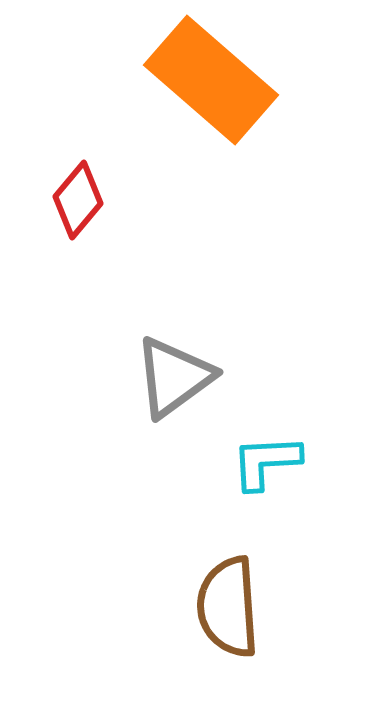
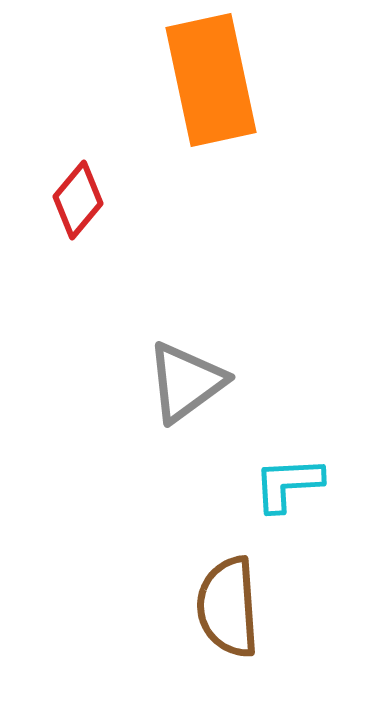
orange rectangle: rotated 37 degrees clockwise
gray triangle: moved 12 px right, 5 px down
cyan L-shape: moved 22 px right, 22 px down
